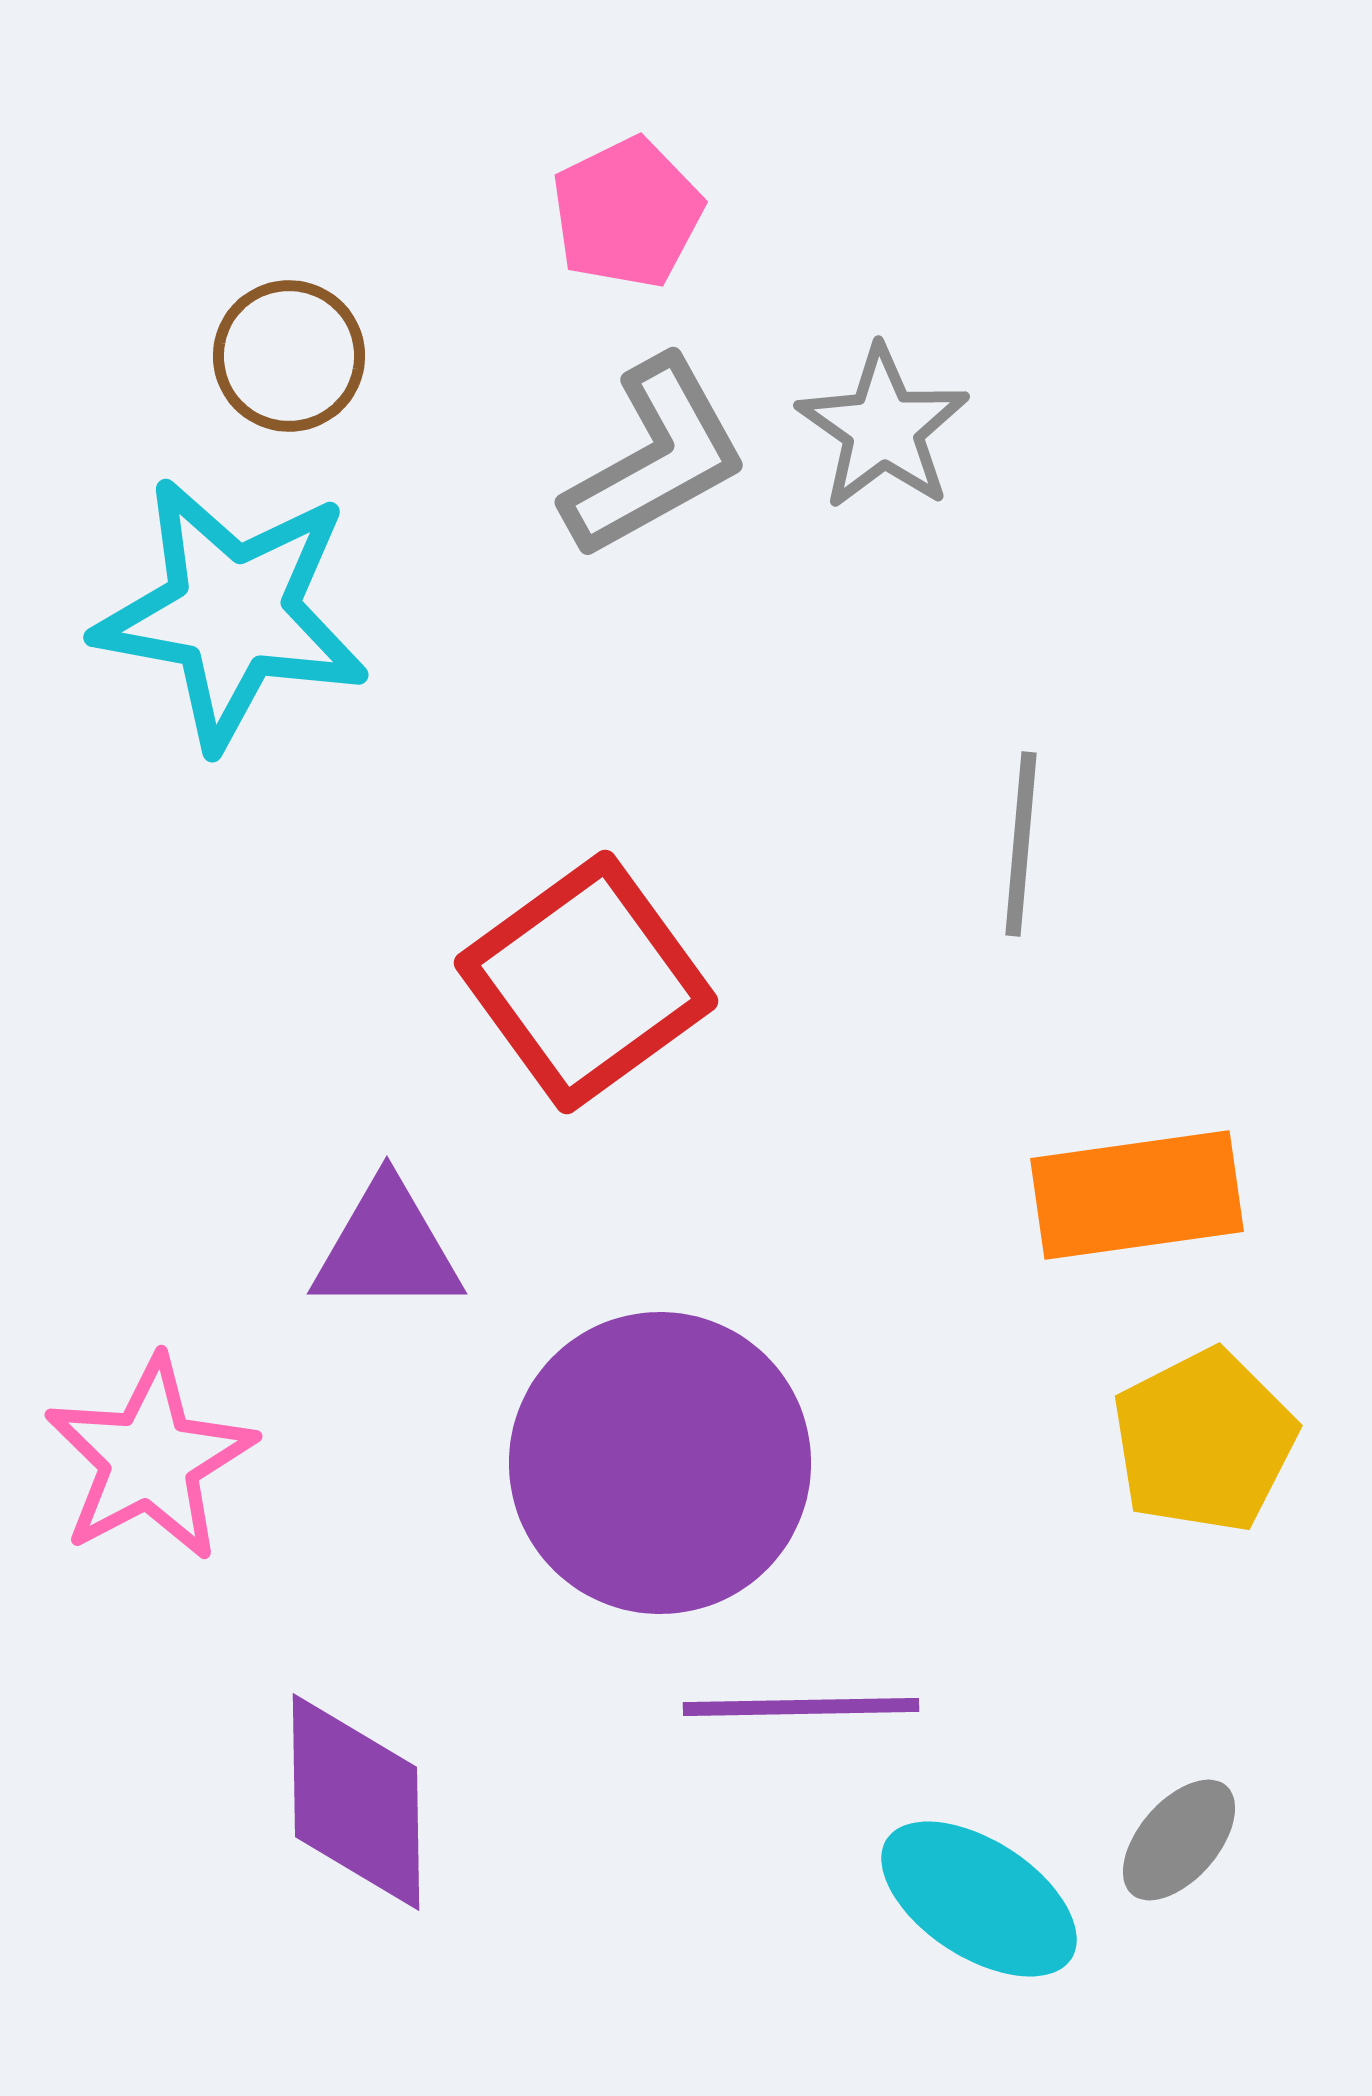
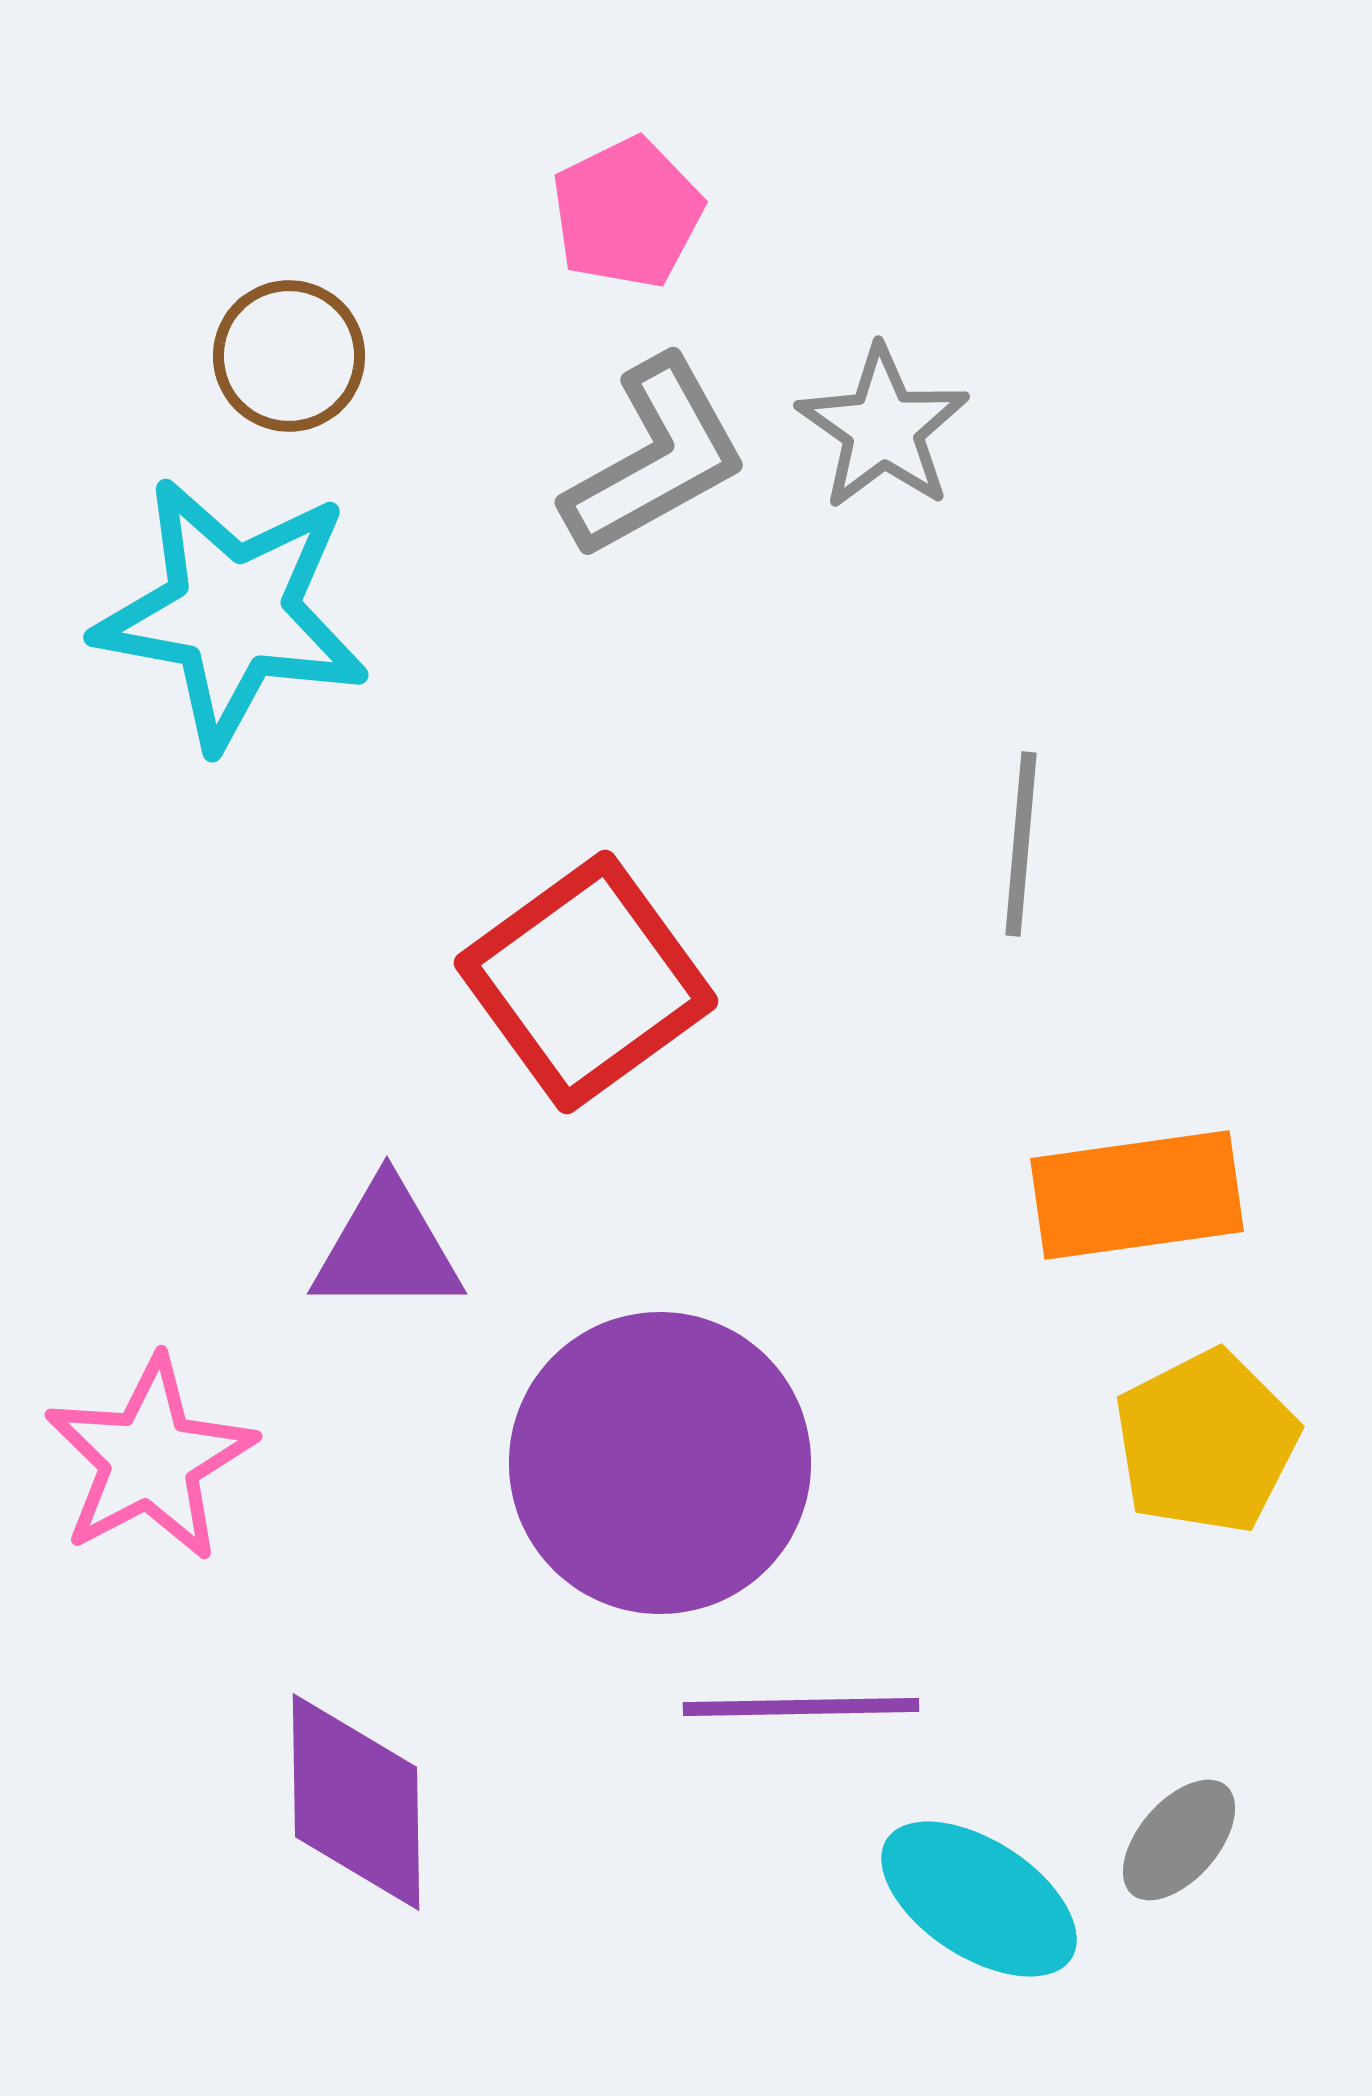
yellow pentagon: moved 2 px right, 1 px down
